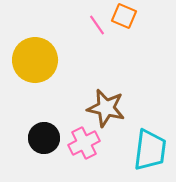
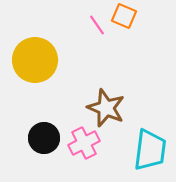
brown star: rotated 9 degrees clockwise
